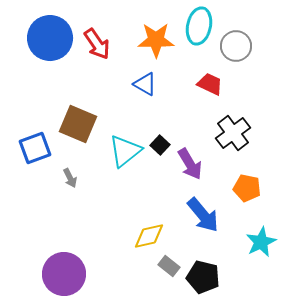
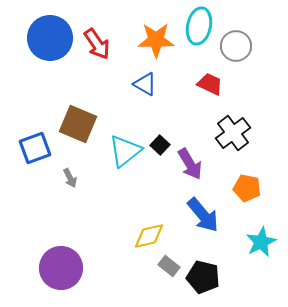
purple circle: moved 3 px left, 6 px up
